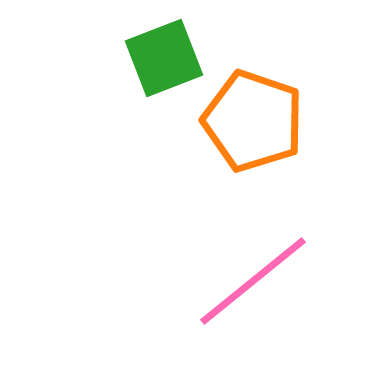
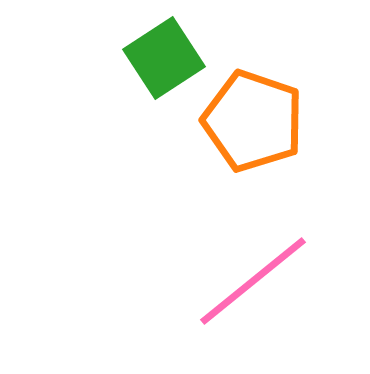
green square: rotated 12 degrees counterclockwise
